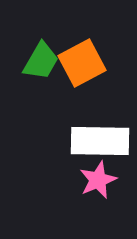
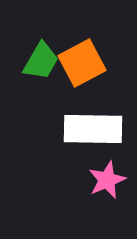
white rectangle: moved 7 px left, 12 px up
pink star: moved 9 px right
